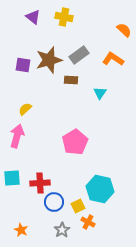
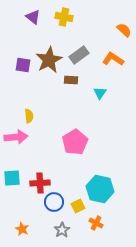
brown star: rotated 12 degrees counterclockwise
yellow semicircle: moved 4 px right, 7 px down; rotated 128 degrees clockwise
pink arrow: moved 1 px left, 1 px down; rotated 70 degrees clockwise
orange cross: moved 8 px right, 1 px down
orange star: moved 1 px right, 1 px up
